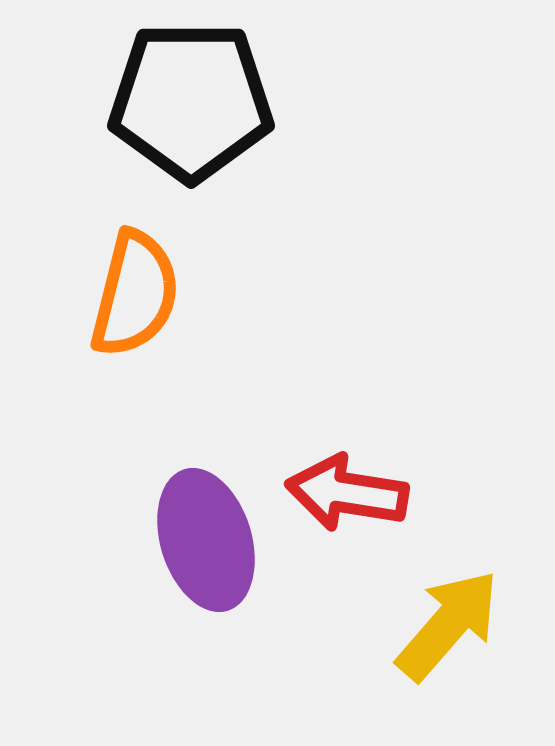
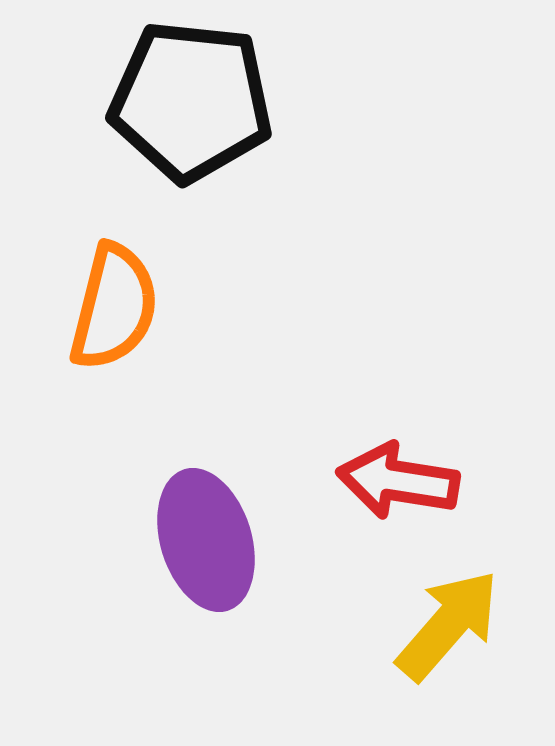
black pentagon: rotated 6 degrees clockwise
orange semicircle: moved 21 px left, 13 px down
red arrow: moved 51 px right, 12 px up
